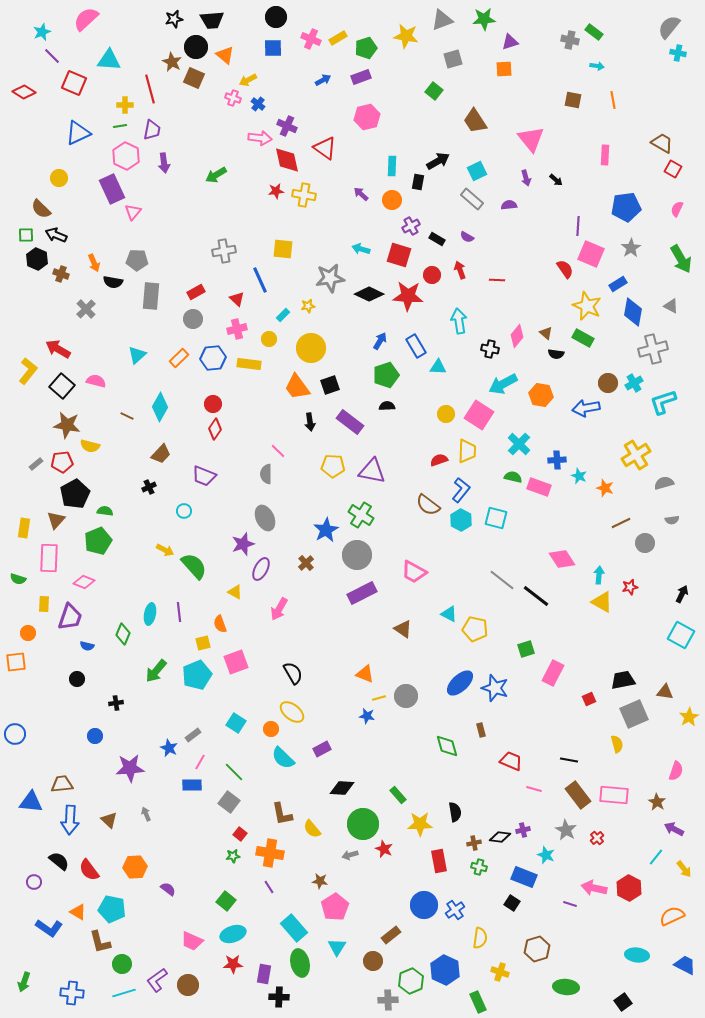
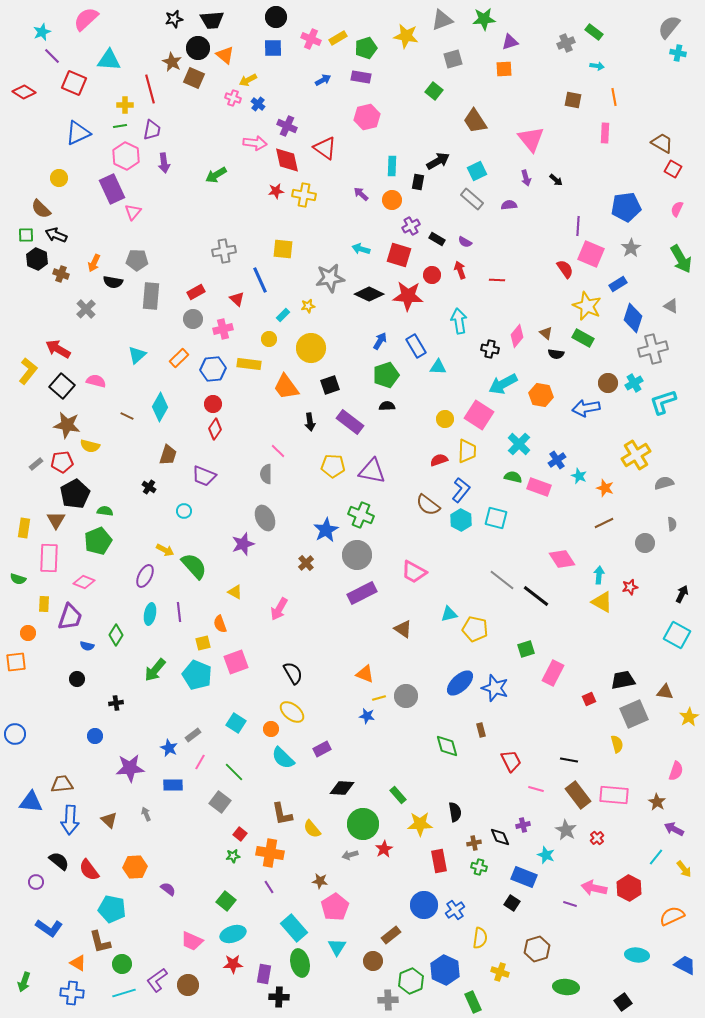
gray cross at (570, 40): moved 4 px left, 3 px down; rotated 36 degrees counterclockwise
black circle at (196, 47): moved 2 px right, 1 px down
purple rectangle at (361, 77): rotated 30 degrees clockwise
orange line at (613, 100): moved 1 px right, 3 px up
pink arrow at (260, 138): moved 5 px left, 5 px down
pink rectangle at (605, 155): moved 22 px up
purple semicircle at (467, 237): moved 2 px left, 5 px down
orange arrow at (94, 263): rotated 48 degrees clockwise
blue diamond at (633, 312): moved 6 px down; rotated 8 degrees clockwise
pink cross at (237, 329): moved 14 px left
blue hexagon at (213, 358): moved 11 px down
orange trapezoid at (297, 387): moved 11 px left
yellow circle at (446, 414): moved 1 px left, 5 px down
brown trapezoid at (161, 454): moved 7 px right, 1 px down; rotated 25 degrees counterclockwise
blue cross at (557, 460): rotated 30 degrees counterclockwise
black cross at (149, 487): rotated 32 degrees counterclockwise
green cross at (361, 515): rotated 10 degrees counterclockwise
brown triangle at (56, 520): rotated 12 degrees counterclockwise
gray semicircle at (672, 520): moved 4 px down; rotated 88 degrees counterclockwise
brown line at (621, 523): moved 17 px left
purple ellipse at (261, 569): moved 116 px left, 7 px down
cyan triangle at (449, 614): rotated 42 degrees counterclockwise
green diamond at (123, 634): moved 7 px left, 1 px down; rotated 10 degrees clockwise
cyan square at (681, 635): moved 4 px left
green arrow at (156, 671): moved 1 px left, 1 px up
cyan pentagon at (197, 675): rotated 28 degrees counterclockwise
red trapezoid at (511, 761): rotated 40 degrees clockwise
blue rectangle at (192, 785): moved 19 px left
pink line at (534, 789): moved 2 px right
gray square at (229, 802): moved 9 px left
purple cross at (523, 830): moved 5 px up
black diamond at (500, 837): rotated 60 degrees clockwise
red star at (384, 849): rotated 18 degrees clockwise
purple circle at (34, 882): moved 2 px right
orange triangle at (78, 912): moved 51 px down
green rectangle at (478, 1002): moved 5 px left
